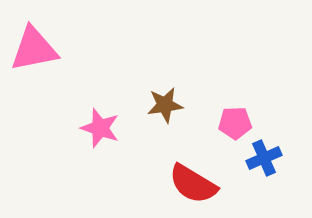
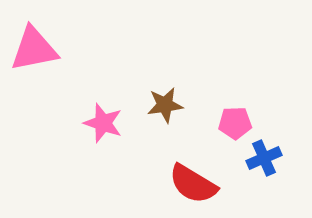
pink star: moved 3 px right, 5 px up
